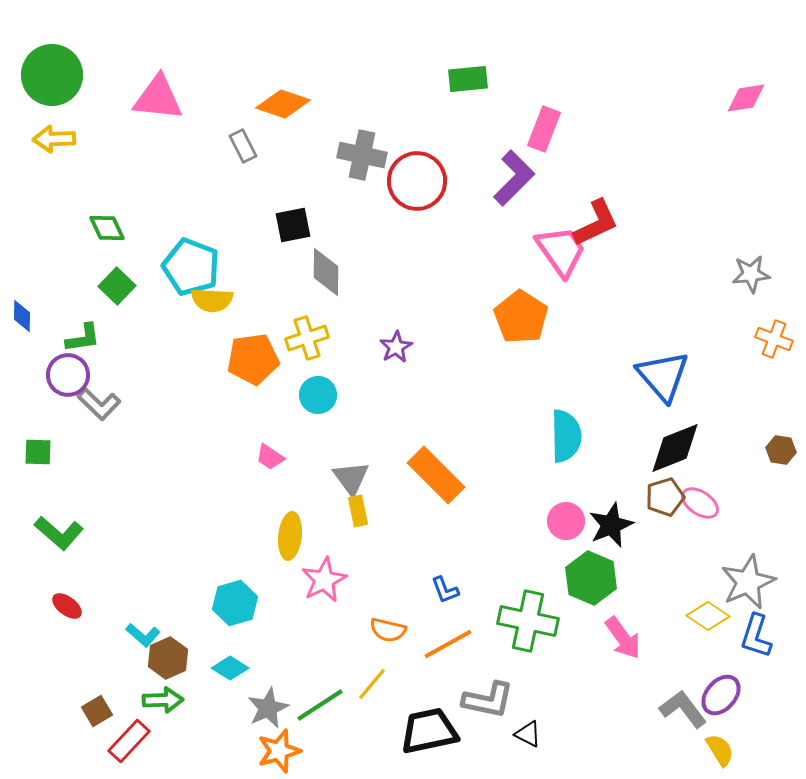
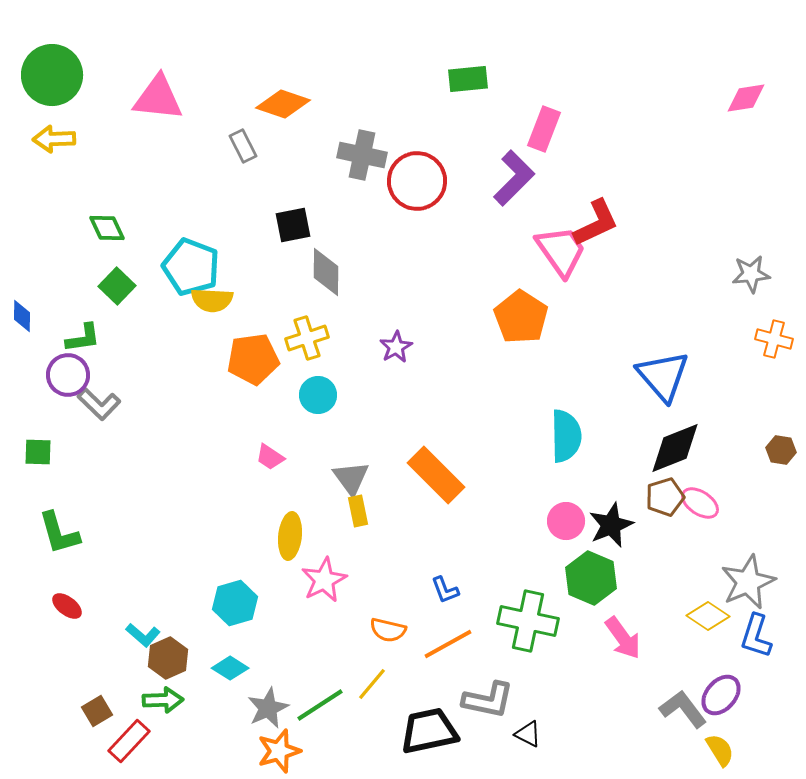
orange cross at (774, 339): rotated 6 degrees counterclockwise
green L-shape at (59, 533): rotated 33 degrees clockwise
